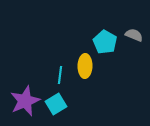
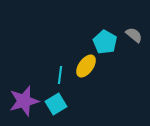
gray semicircle: rotated 18 degrees clockwise
yellow ellipse: moved 1 px right; rotated 35 degrees clockwise
purple star: moved 1 px left; rotated 8 degrees clockwise
